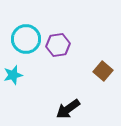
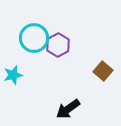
cyan circle: moved 8 px right, 1 px up
purple hexagon: rotated 20 degrees counterclockwise
